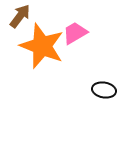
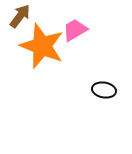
pink trapezoid: moved 3 px up
